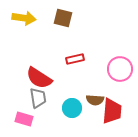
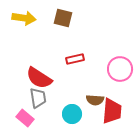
cyan circle: moved 6 px down
pink rectangle: moved 1 px right, 1 px up; rotated 24 degrees clockwise
